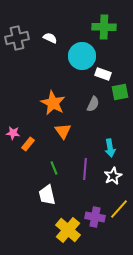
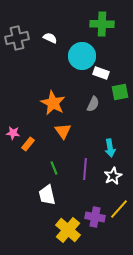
green cross: moved 2 px left, 3 px up
white rectangle: moved 2 px left, 1 px up
